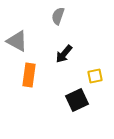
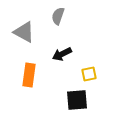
gray triangle: moved 7 px right, 9 px up
black arrow: moved 2 px left; rotated 24 degrees clockwise
yellow square: moved 6 px left, 2 px up
black square: rotated 20 degrees clockwise
